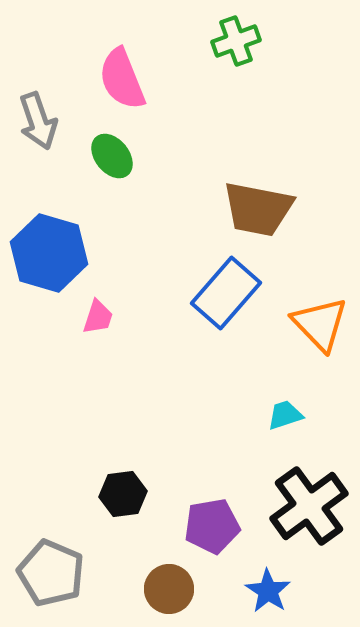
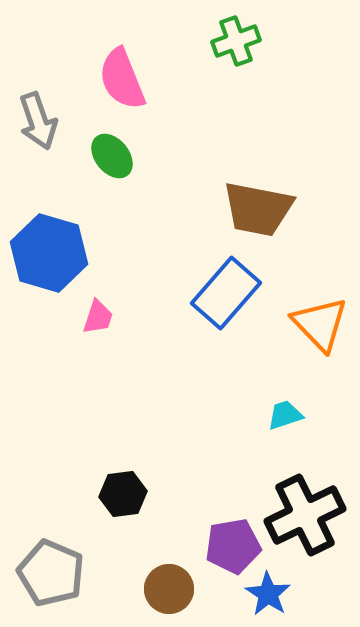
black cross: moved 4 px left, 9 px down; rotated 10 degrees clockwise
purple pentagon: moved 21 px right, 20 px down
blue star: moved 3 px down
